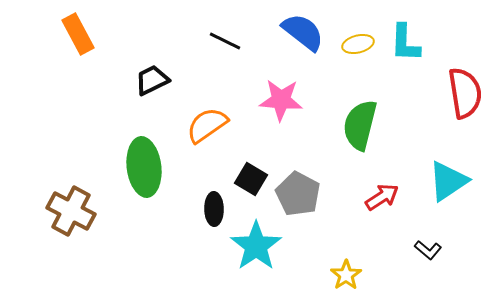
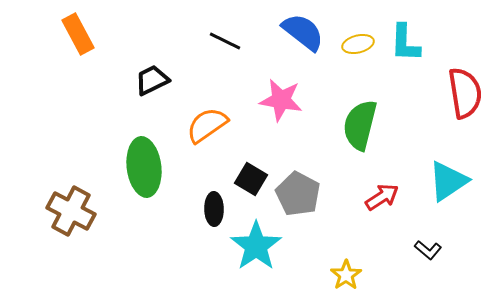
pink star: rotated 6 degrees clockwise
